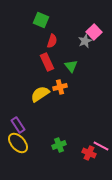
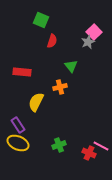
gray star: moved 3 px right, 1 px down
red rectangle: moved 25 px left, 10 px down; rotated 60 degrees counterclockwise
yellow semicircle: moved 4 px left, 8 px down; rotated 30 degrees counterclockwise
yellow ellipse: rotated 25 degrees counterclockwise
